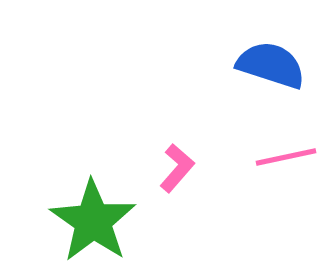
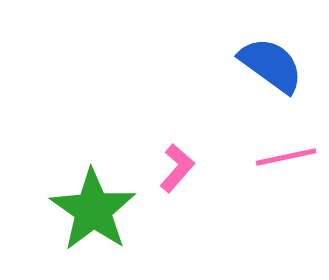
blue semicircle: rotated 18 degrees clockwise
green star: moved 11 px up
